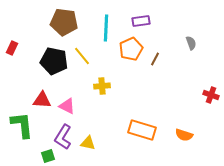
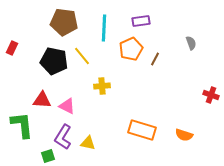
cyan line: moved 2 px left
